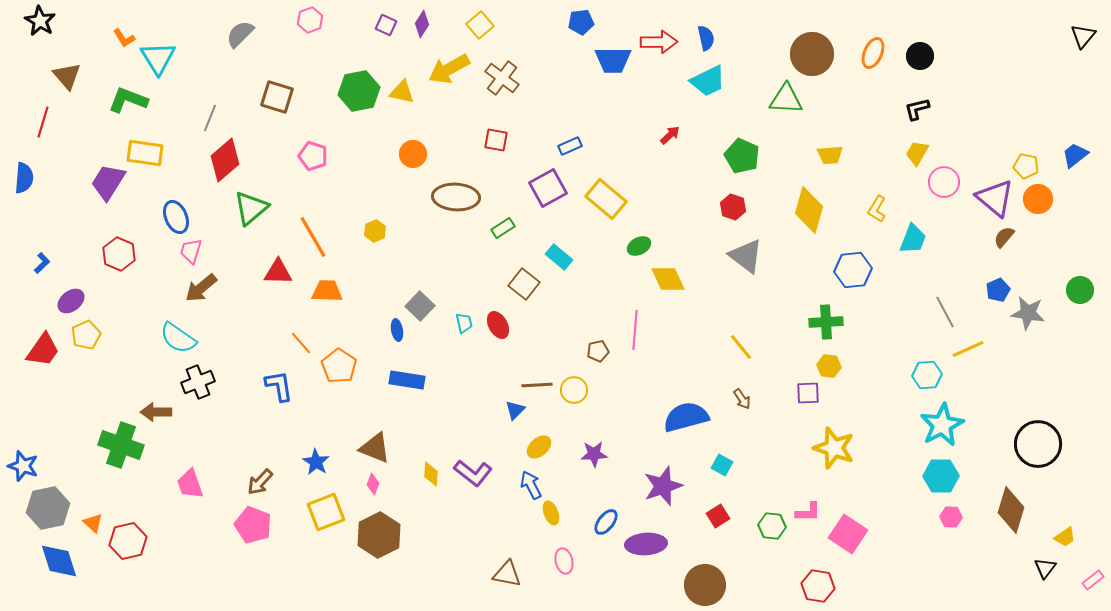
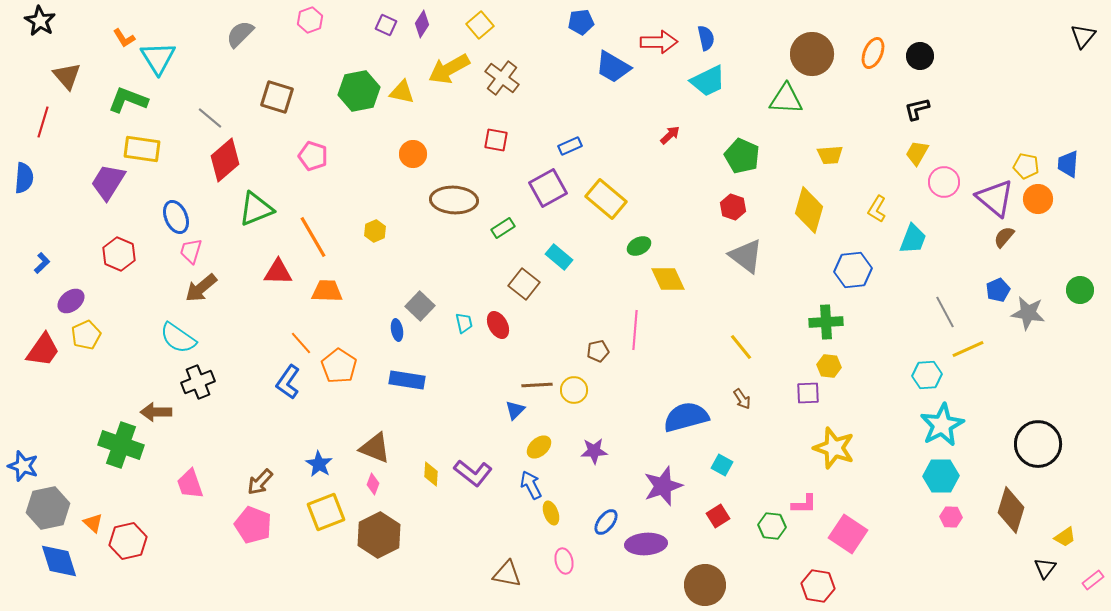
blue trapezoid at (613, 60): moved 7 px down; rotated 30 degrees clockwise
gray line at (210, 118): rotated 72 degrees counterclockwise
yellow rectangle at (145, 153): moved 3 px left, 4 px up
blue trapezoid at (1075, 155): moved 7 px left, 9 px down; rotated 48 degrees counterclockwise
brown ellipse at (456, 197): moved 2 px left, 3 px down
green triangle at (251, 208): moved 5 px right, 1 px down; rotated 18 degrees clockwise
blue L-shape at (279, 386): moved 9 px right, 4 px up; rotated 136 degrees counterclockwise
purple star at (594, 454): moved 3 px up
blue star at (316, 462): moved 3 px right, 2 px down
pink L-shape at (808, 512): moved 4 px left, 8 px up
